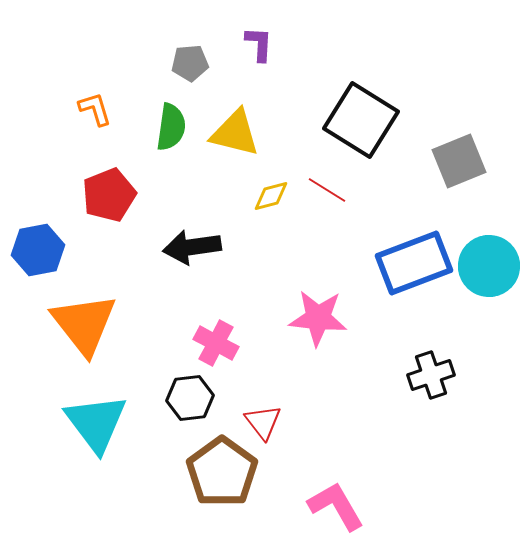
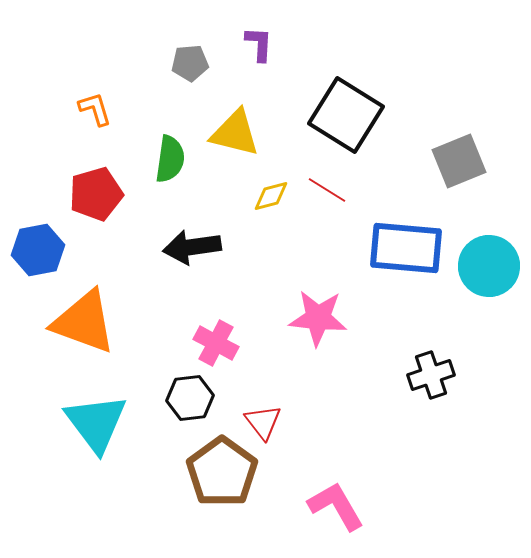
black square: moved 15 px left, 5 px up
green semicircle: moved 1 px left, 32 px down
red pentagon: moved 13 px left, 1 px up; rotated 6 degrees clockwise
blue rectangle: moved 8 px left, 15 px up; rotated 26 degrees clockwise
orange triangle: moved 2 px up; rotated 32 degrees counterclockwise
